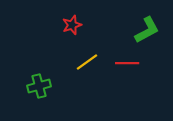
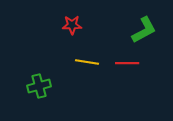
red star: rotated 18 degrees clockwise
green L-shape: moved 3 px left
yellow line: rotated 45 degrees clockwise
